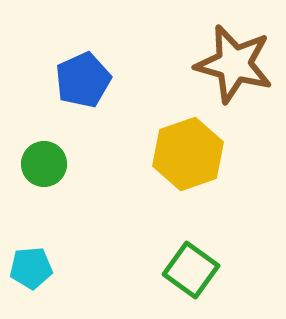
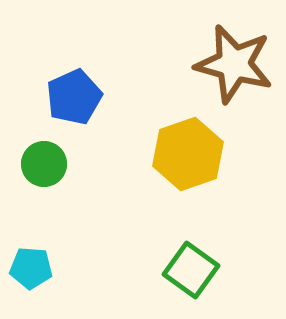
blue pentagon: moved 9 px left, 17 px down
cyan pentagon: rotated 9 degrees clockwise
